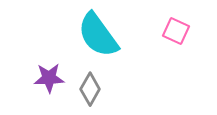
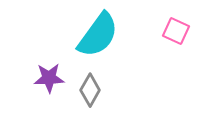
cyan semicircle: rotated 108 degrees counterclockwise
gray diamond: moved 1 px down
